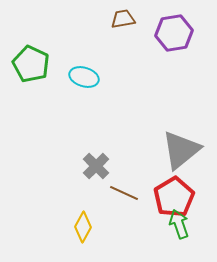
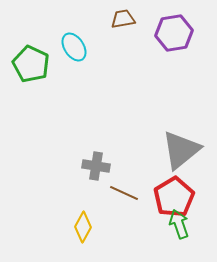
cyan ellipse: moved 10 px left, 30 px up; rotated 40 degrees clockwise
gray cross: rotated 36 degrees counterclockwise
